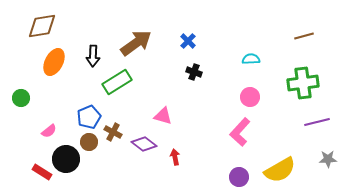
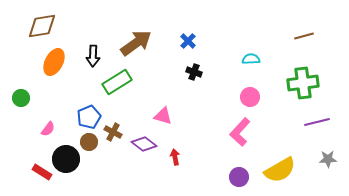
pink semicircle: moved 1 px left, 2 px up; rotated 14 degrees counterclockwise
